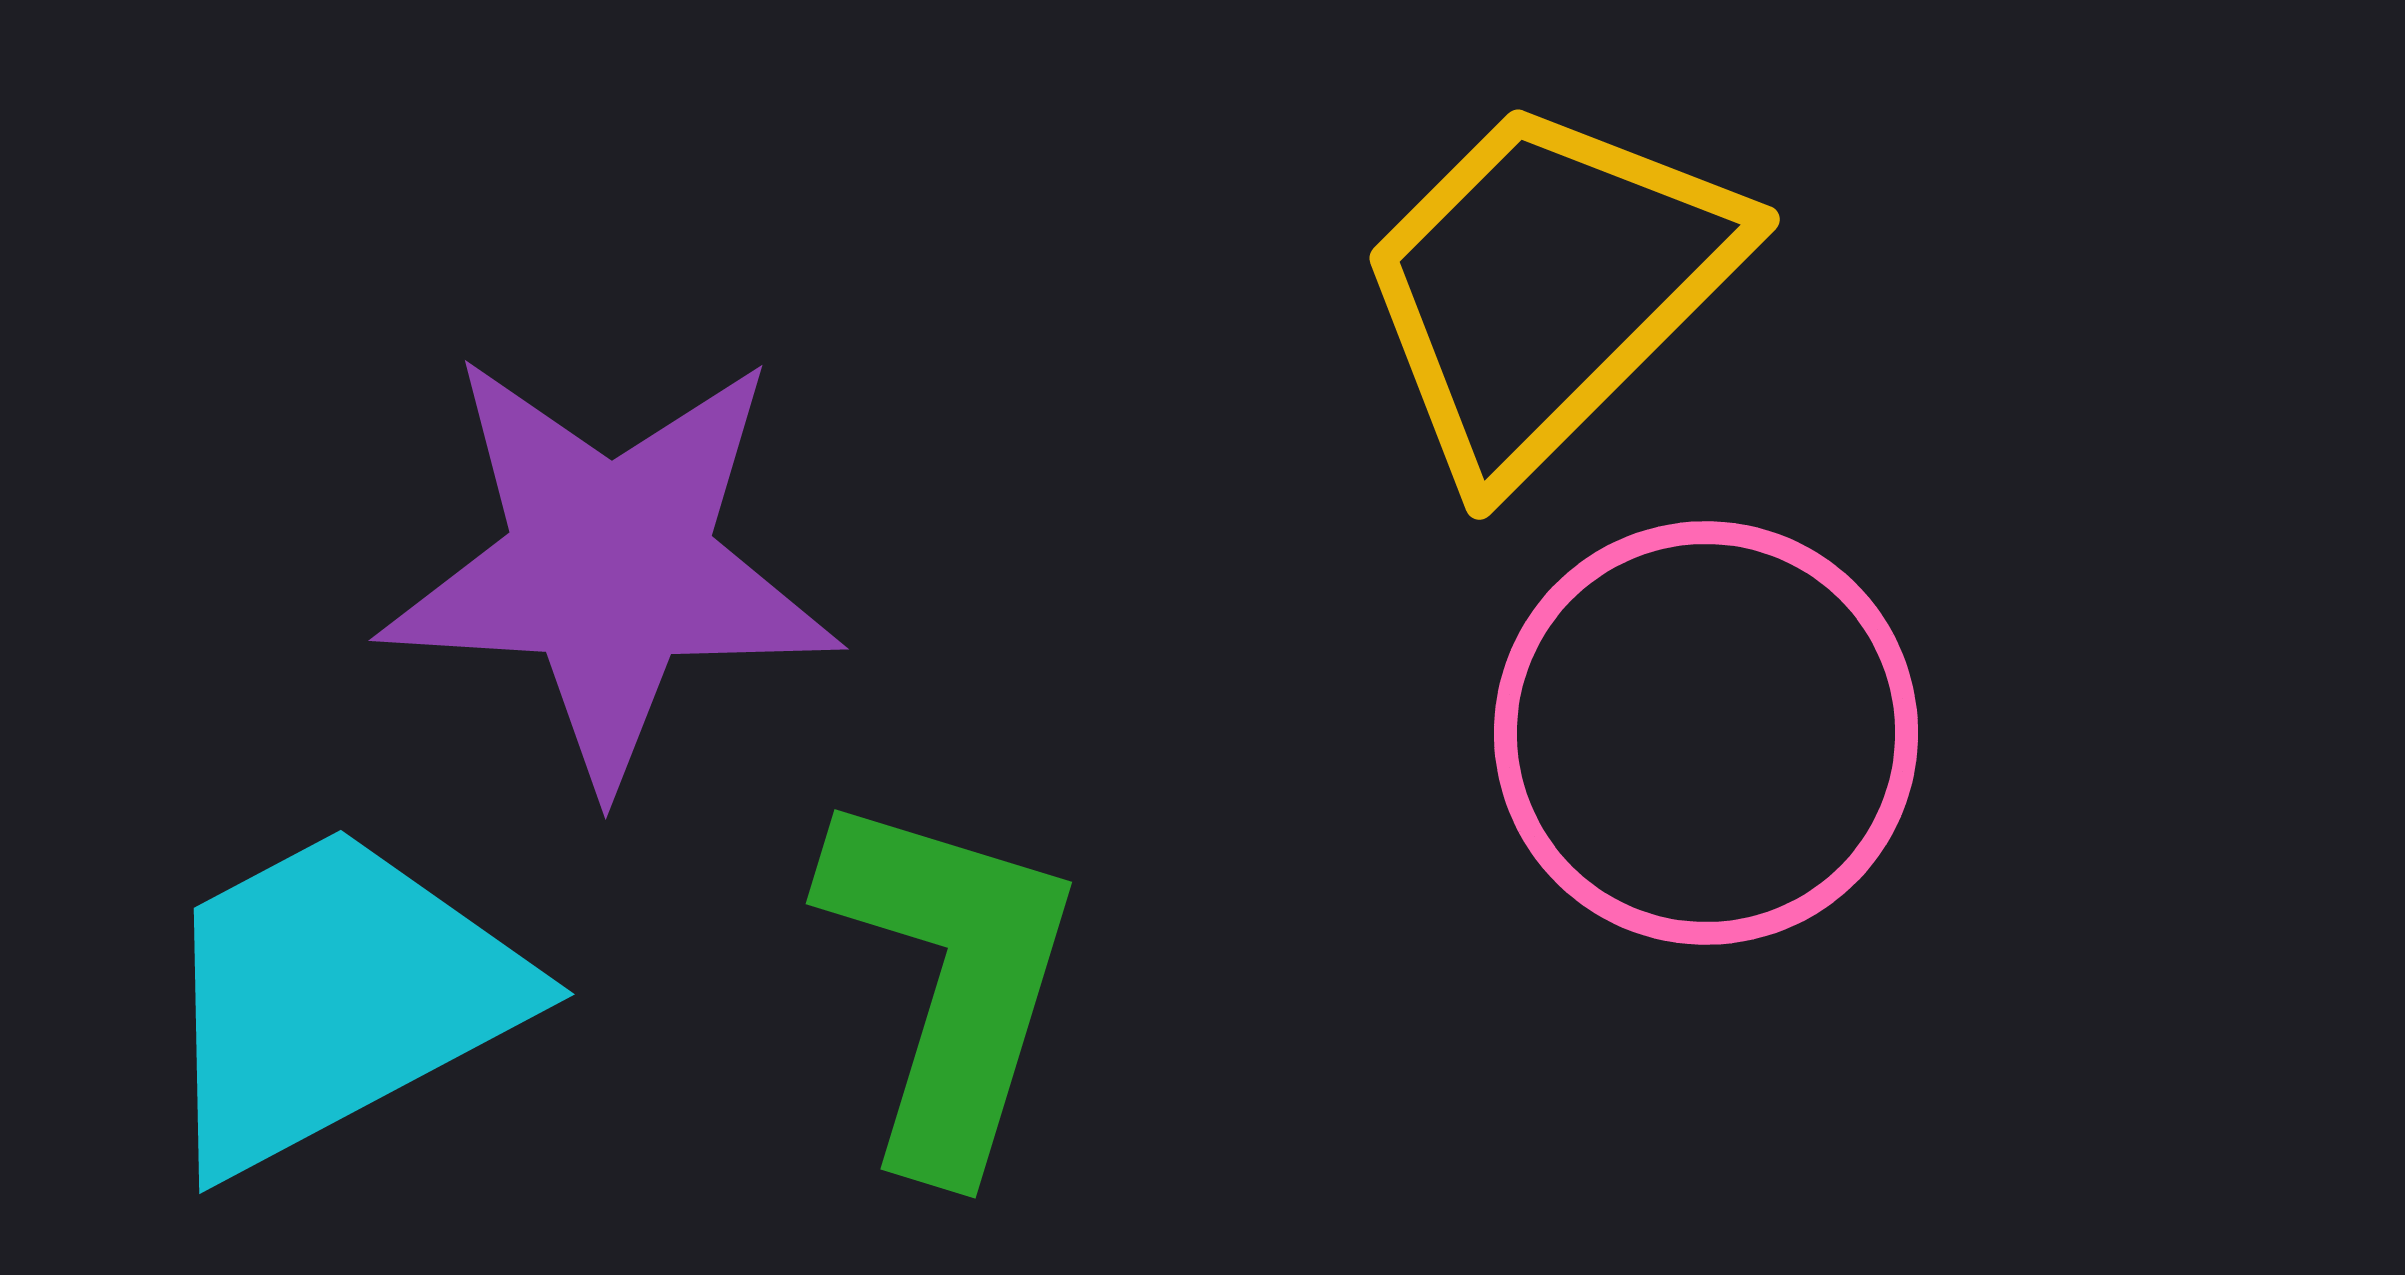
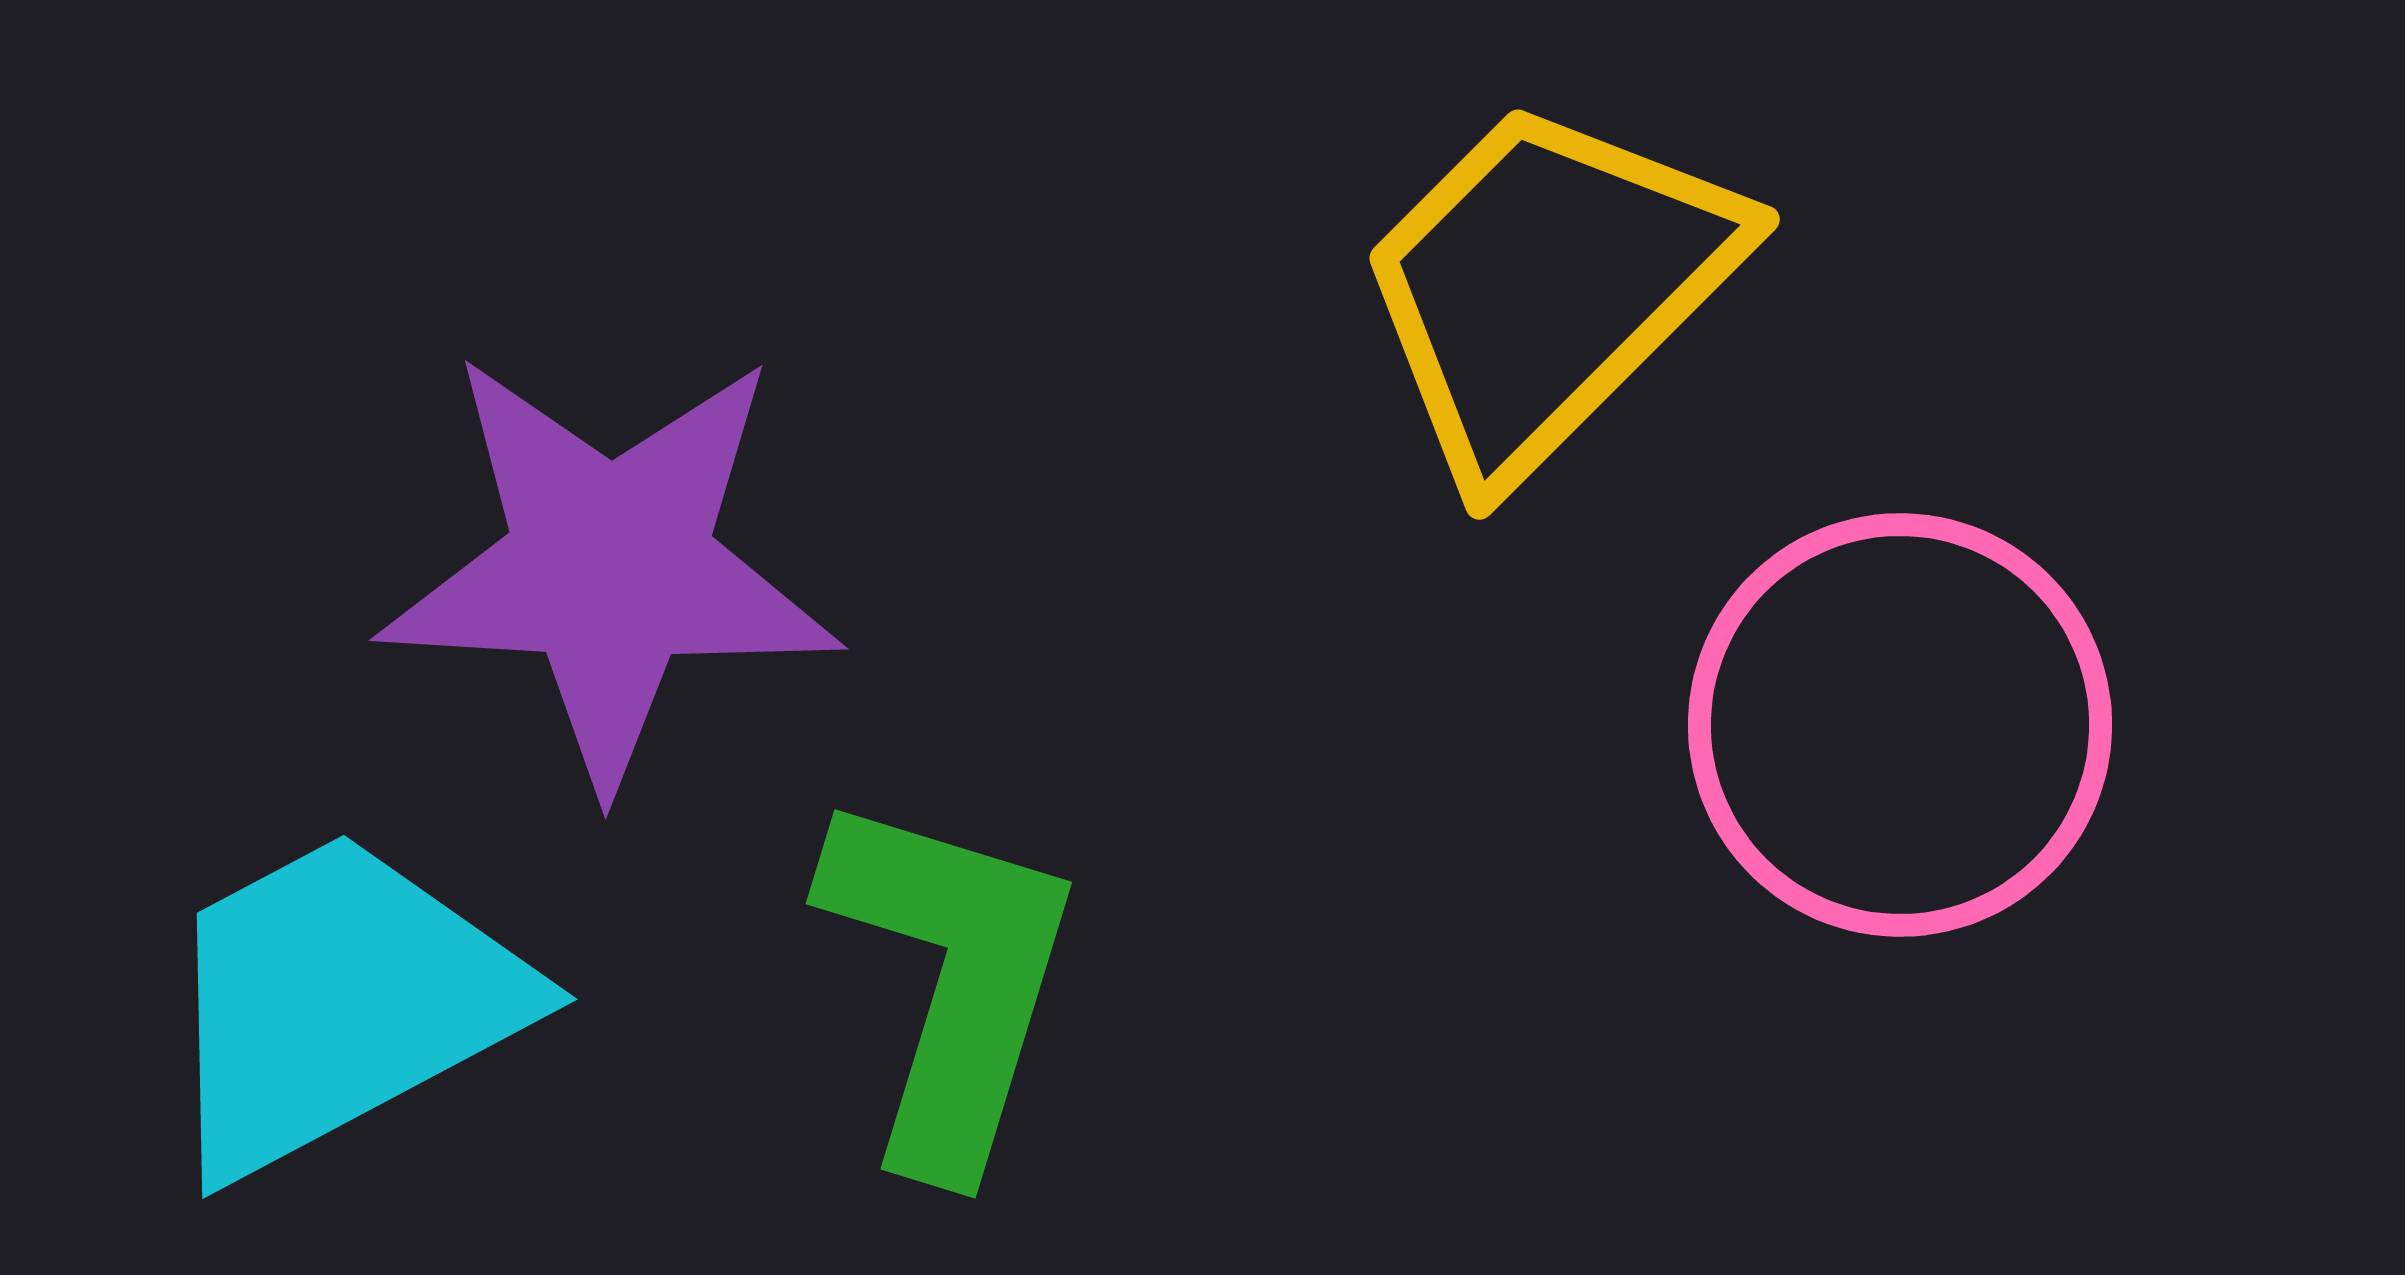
pink circle: moved 194 px right, 8 px up
cyan trapezoid: moved 3 px right, 5 px down
